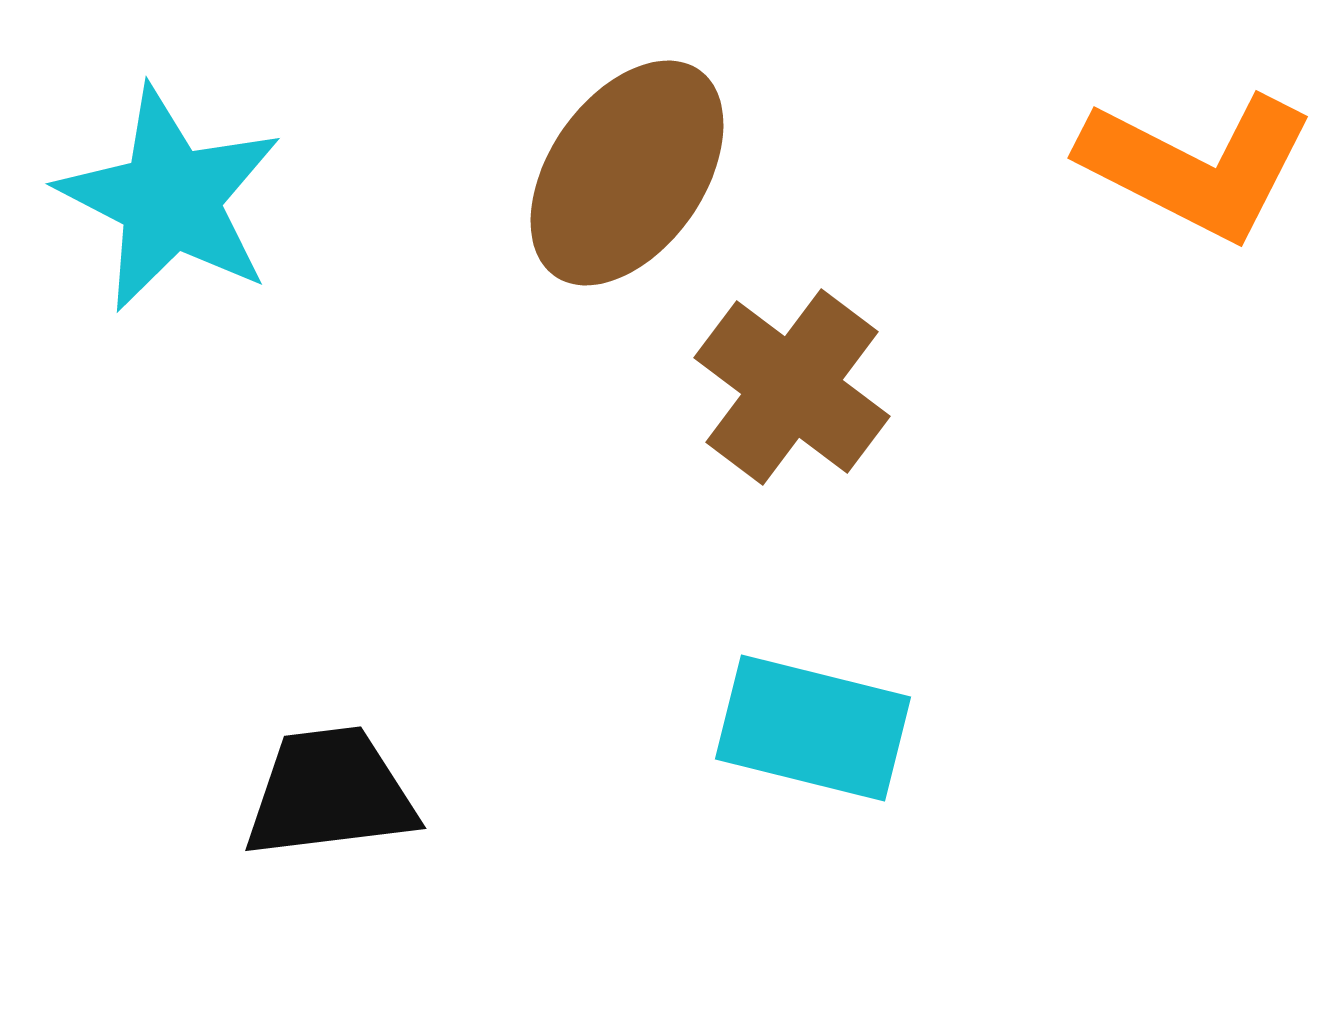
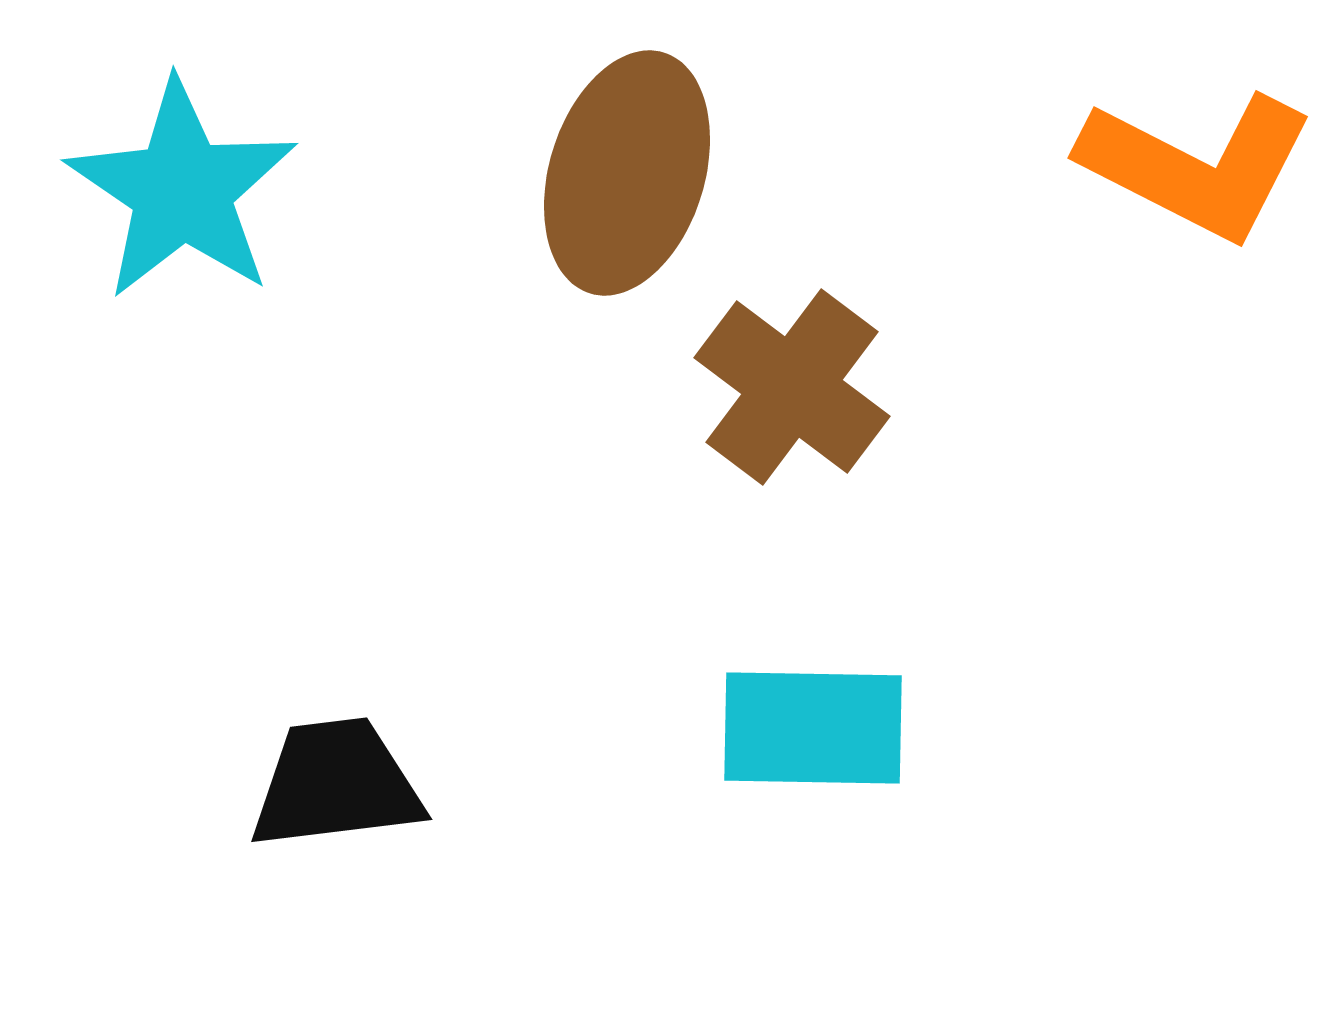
brown ellipse: rotated 18 degrees counterclockwise
cyan star: moved 12 px right, 9 px up; rotated 7 degrees clockwise
cyan rectangle: rotated 13 degrees counterclockwise
black trapezoid: moved 6 px right, 9 px up
